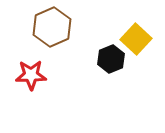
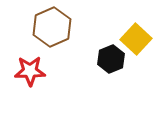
red star: moved 1 px left, 4 px up
